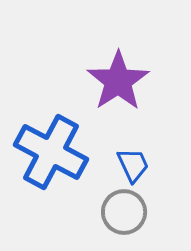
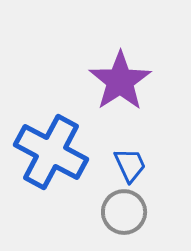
purple star: moved 2 px right
blue trapezoid: moved 3 px left
